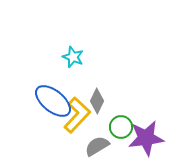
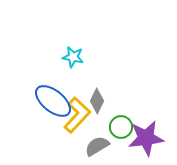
cyan star: rotated 10 degrees counterclockwise
